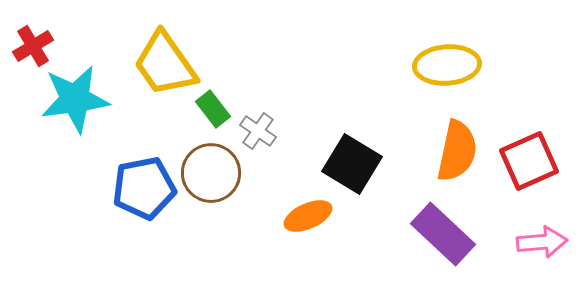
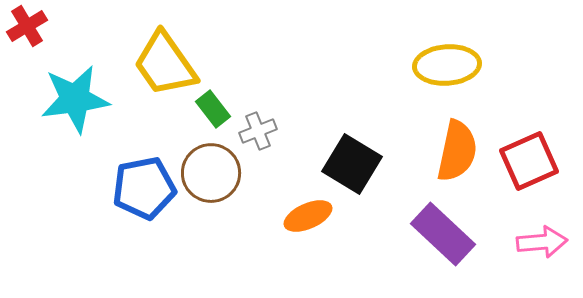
red cross: moved 6 px left, 20 px up
gray cross: rotated 33 degrees clockwise
